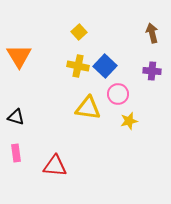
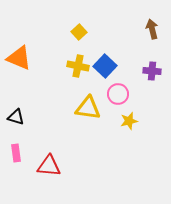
brown arrow: moved 4 px up
orange triangle: moved 2 px down; rotated 36 degrees counterclockwise
red triangle: moved 6 px left
